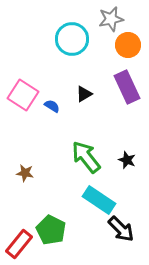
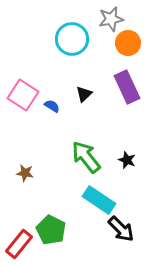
orange circle: moved 2 px up
black triangle: rotated 12 degrees counterclockwise
